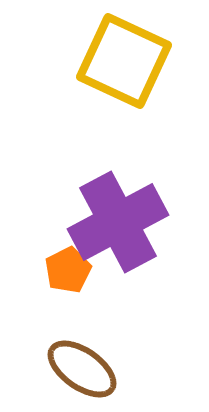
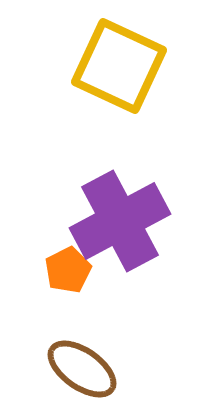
yellow square: moved 5 px left, 5 px down
purple cross: moved 2 px right, 1 px up
